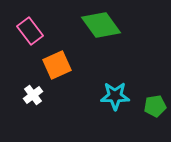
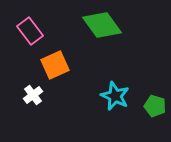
green diamond: moved 1 px right
orange square: moved 2 px left
cyan star: rotated 24 degrees clockwise
green pentagon: rotated 25 degrees clockwise
